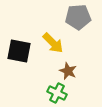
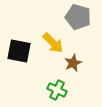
gray pentagon: rotated 20 degrees clockwise
brown star: moved 5 px right, 8 px up; rotated 24 degrees clockwise
green cross: moved 3 px up
